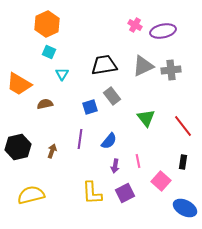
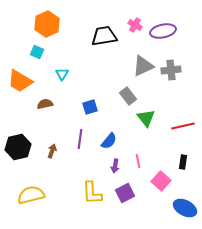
cyan square: moved 12 px left
black trapezoid: moved 29 px up
orange trapezoid: moved 1 px right, 3 px up
gray rectangle: moved 16 px right
red line: rotated 65 degrees counterclockwise
